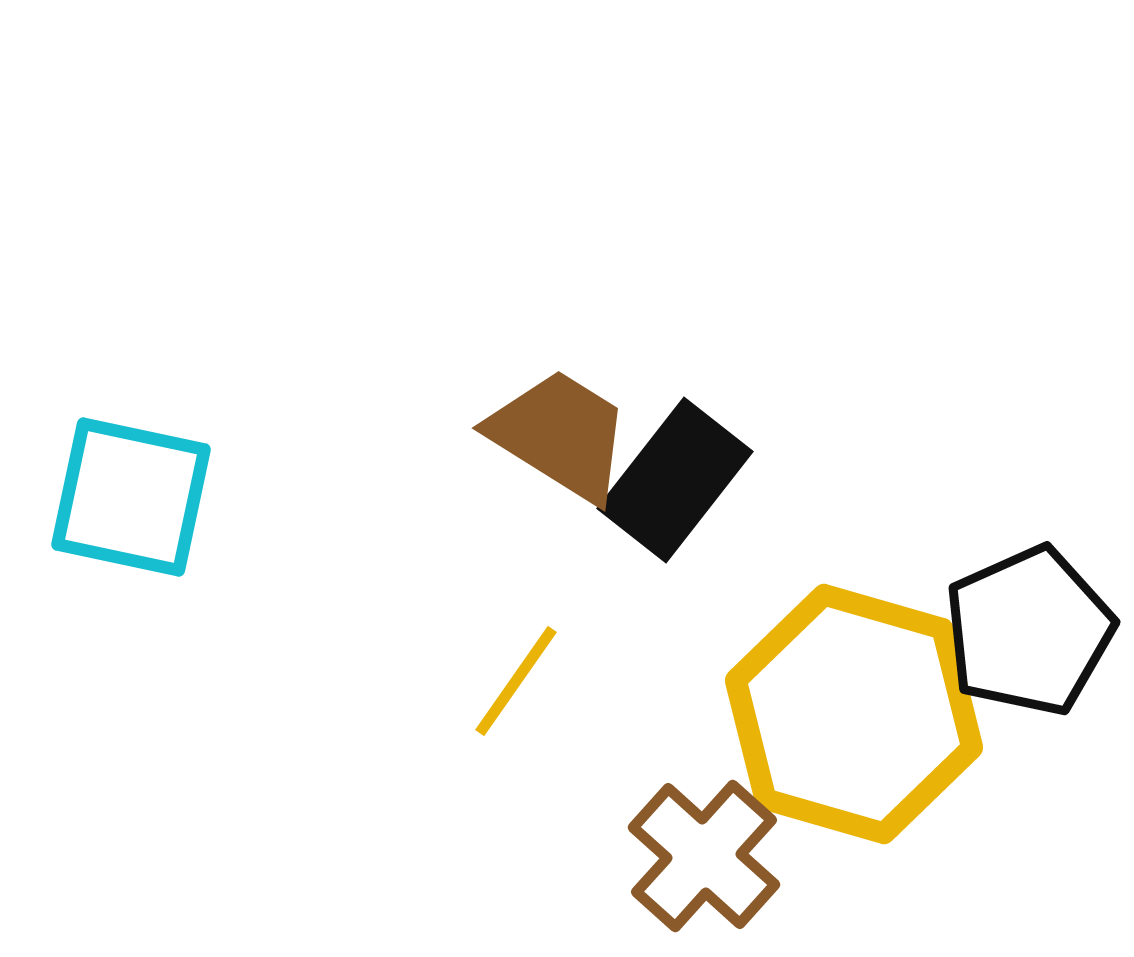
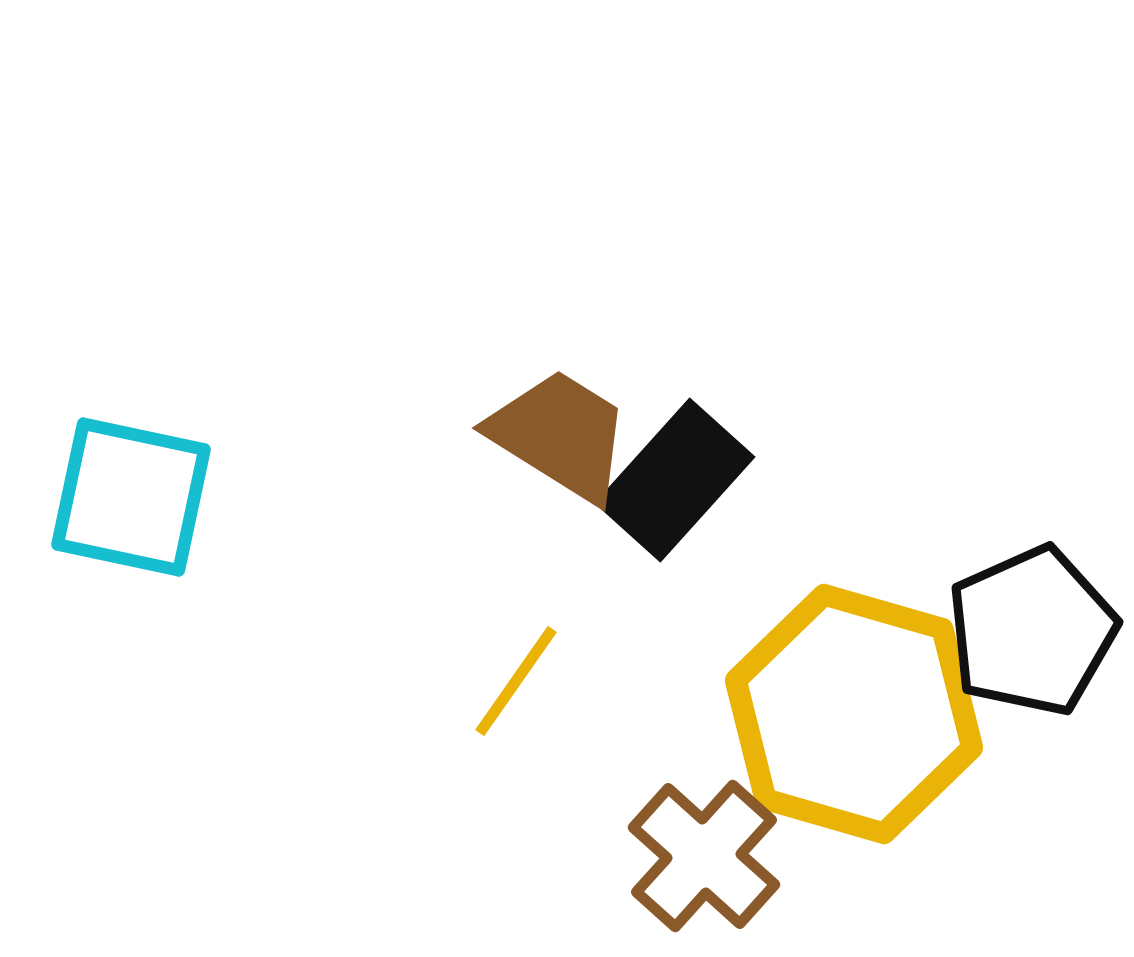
black rectangle: rotated 4 degrees clockwise
black pentagon: moved 3 px right
